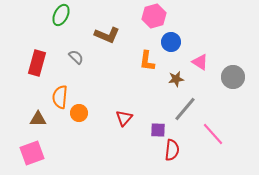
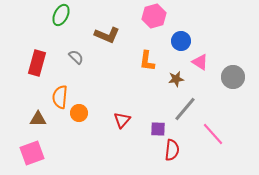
blue circle: moved 10 px right, 1 px up
red triangle: moved 2 px left, 2 px down
purple square: moved 1 px up
